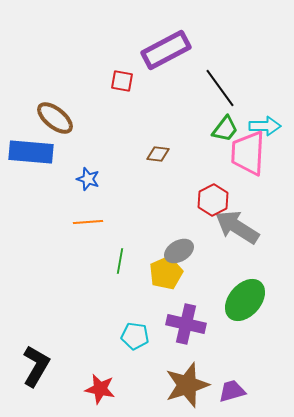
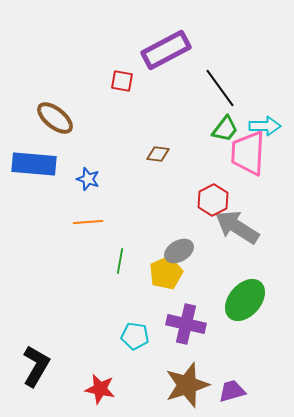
blue rectangle: moved 3 px right, 12 px down
